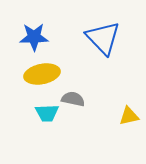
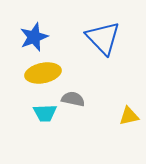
blue star: rotated 20 degrees counterclockwise
yellow ellipse: moved 1 px right, 1 px up
cyan trapezoid: moved 2 px left
